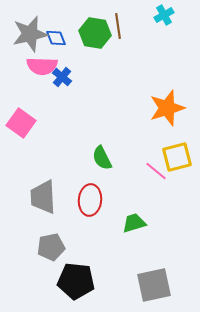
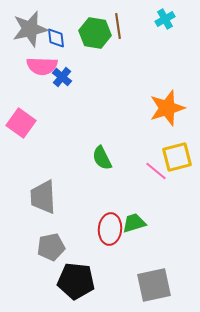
cyan cross: moved 1 px right, 4 px down
gray star: moved 5 px up
blue diamond: rotated 15 degrees clockwise
red ellipse: moved 20 px right, 29 px down
